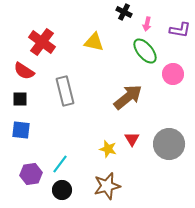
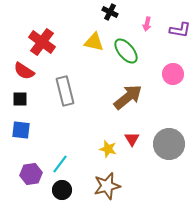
black cross: moved 14 px left
green ellipse: moved 19 px left
